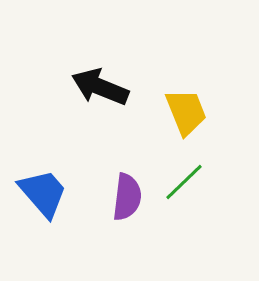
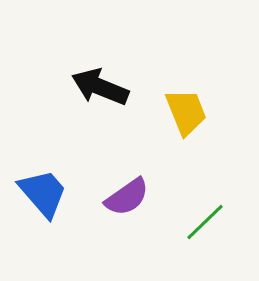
green line: moved 21 px right, 40 px down
purple semicircle: rotated 48 degrees clockwise
